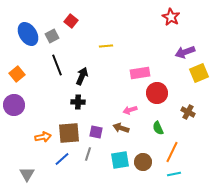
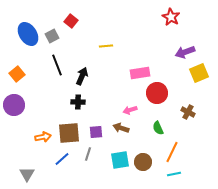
purple square: rotated 16 degrees counterclockwise
